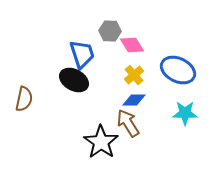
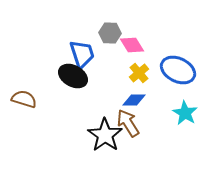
gray hexagon: moved 2 px down
yellow cross: moved 5 px right, 2 px up
black ellipse: moved 1 px left, 4 px up
brown semicircle: rotated 85 degrees counterclockwise
cyan star: rotated 30 degrees clockwise
black star: moved 4 px right, 7 px up
